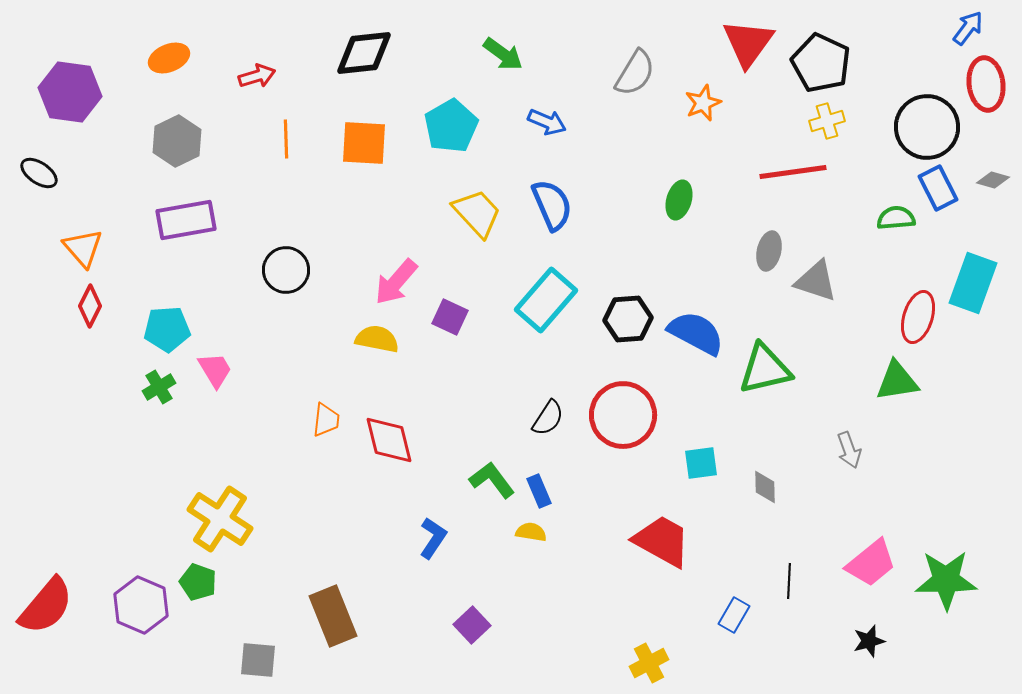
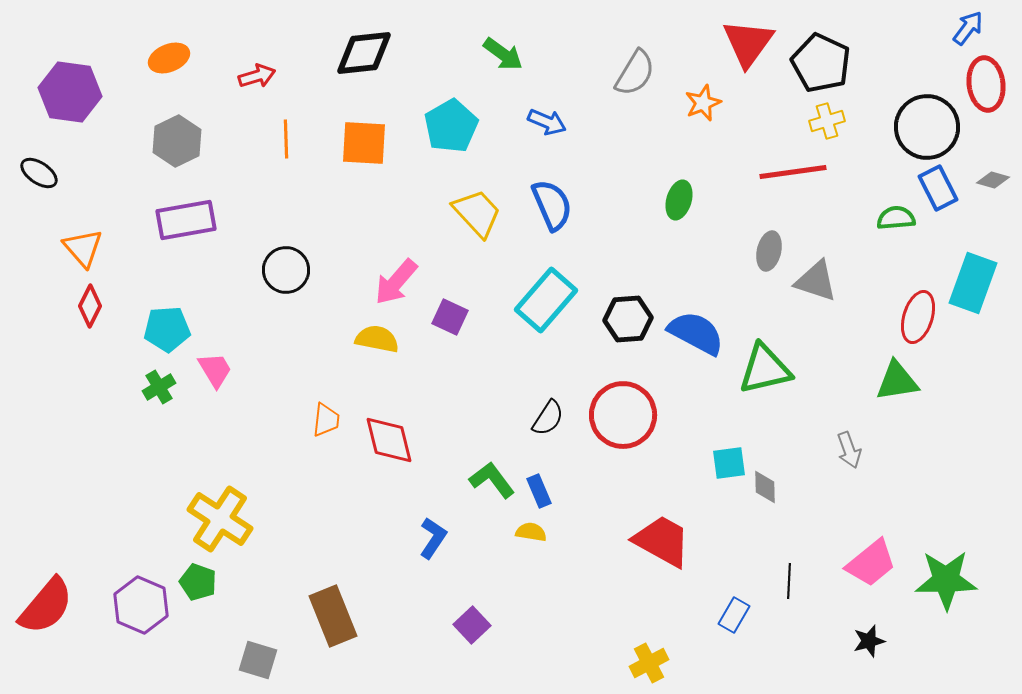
cyan square at (701, 463): moved 28 px right
gray square at (258, 660): rotated 12 degrees clockwise
